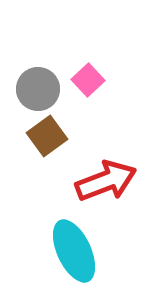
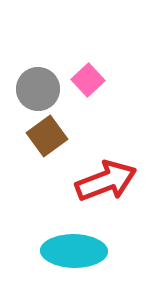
cyan ellipse: rotated 64 degrees counterclockwise
